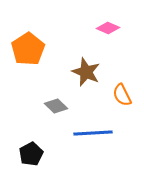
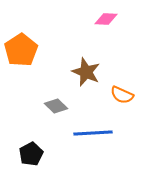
pink diamond: moved 2 px left, 9 px up; rotated 20 degrees counterclockwise
orange pentagon: moved 7 px left, 1 px down
orange semicircle: rotated 40 degrees counterclockwise
